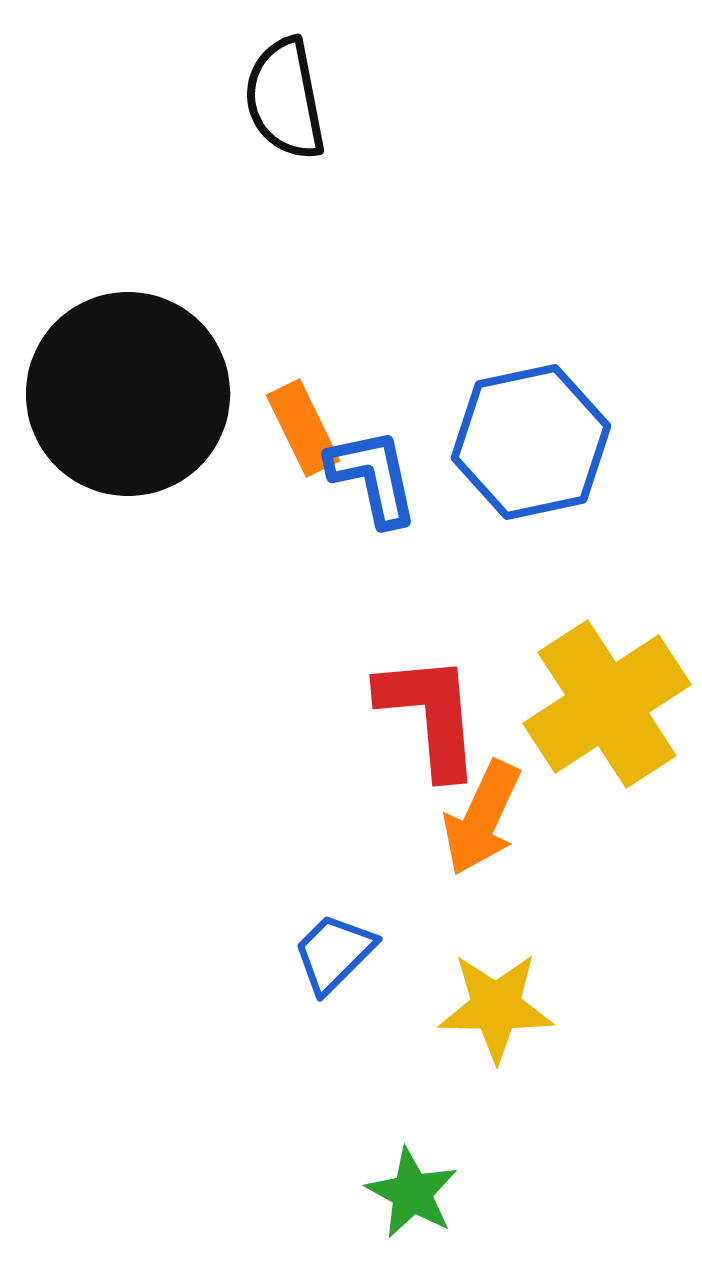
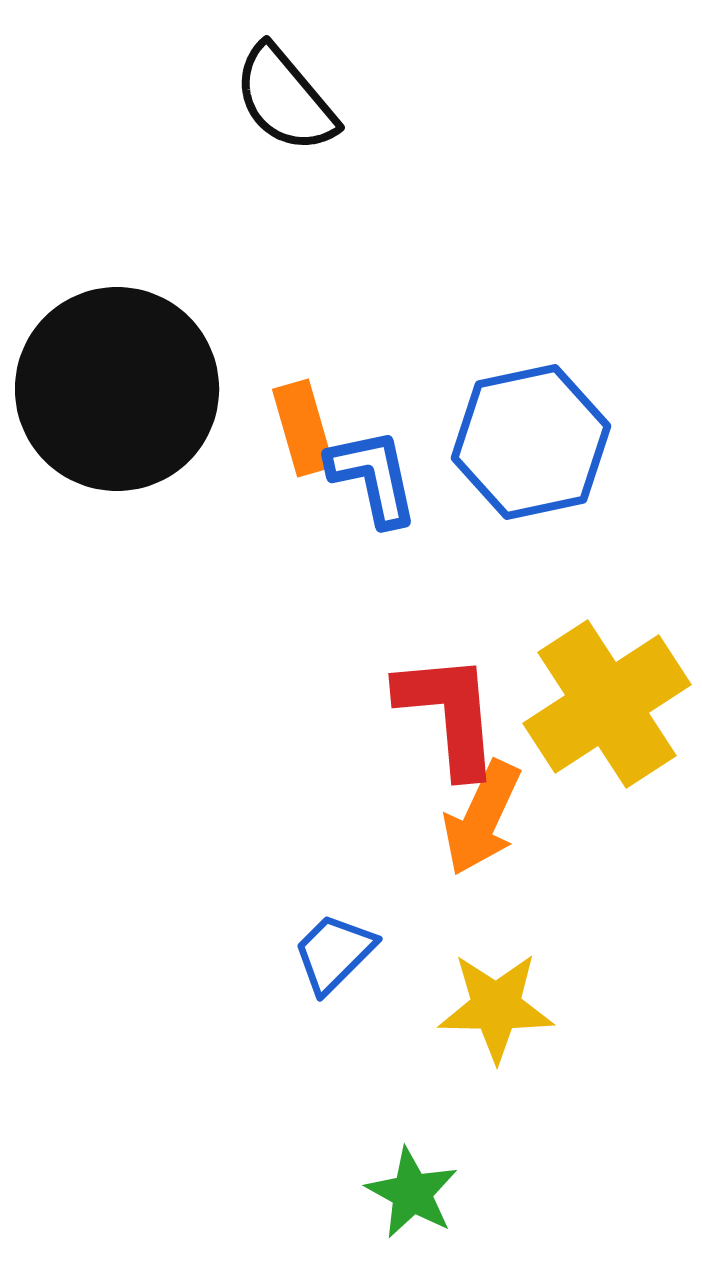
black semicircle: rotated 29 degrees counterclockwise
black circle: moved 11 px left, 5 px up
orange rectangle: rotated 10 degrees clockwise
red L-shape: moved 19 px right, 1 px up
